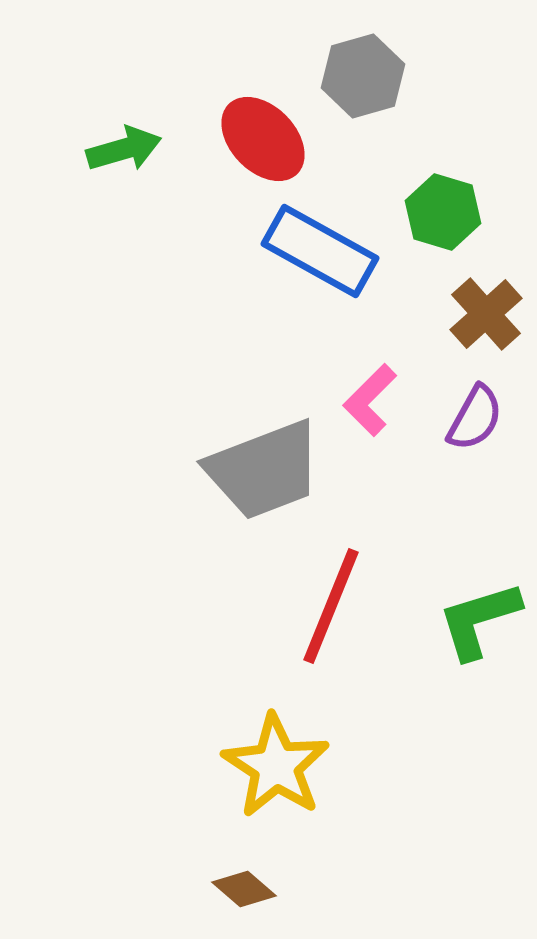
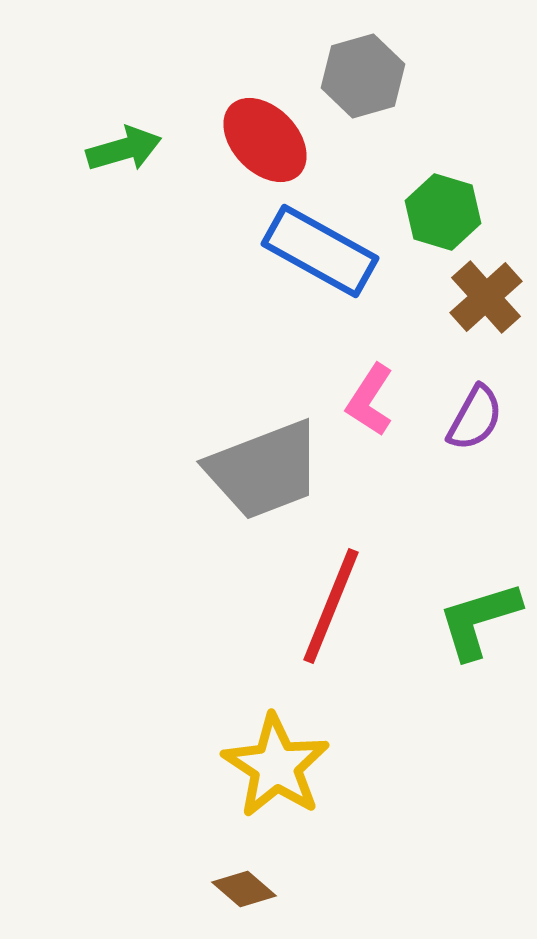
red ellipse: moved 2 px right, 1 px down
brown cross: moved 17 px up
pink L-shape: rotated 12 degrees counterclockwise
